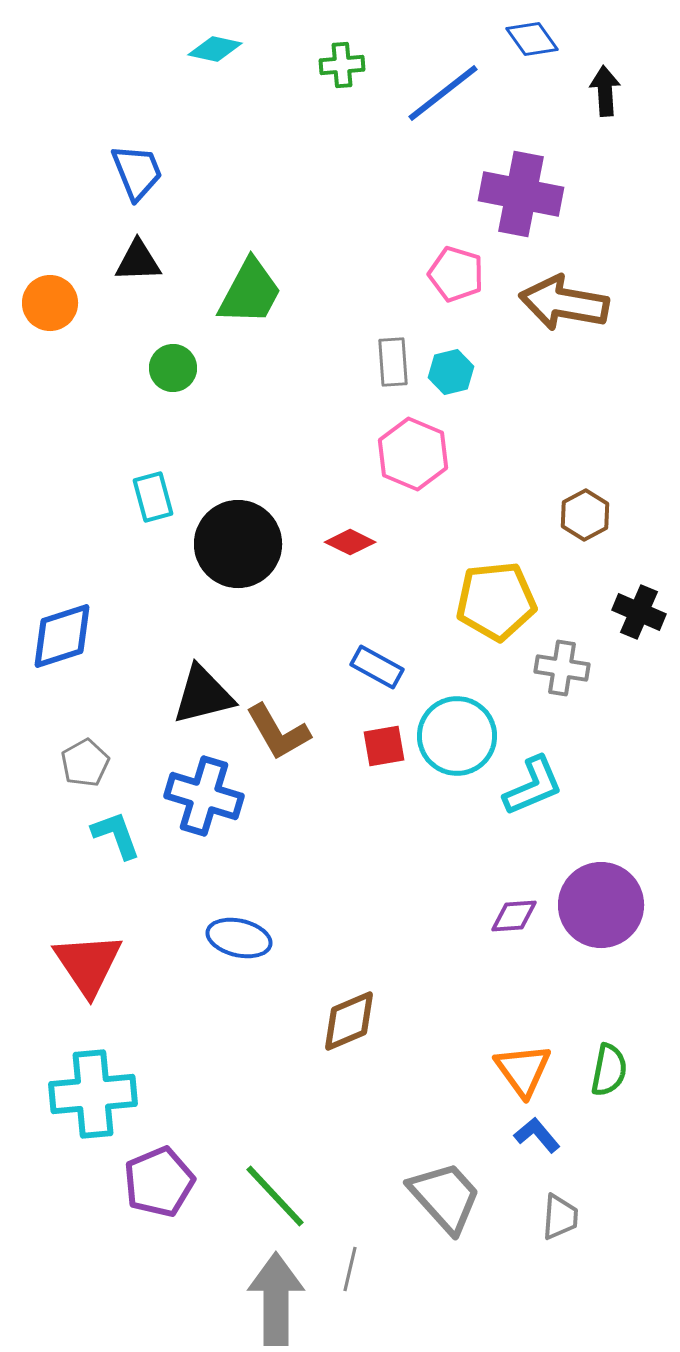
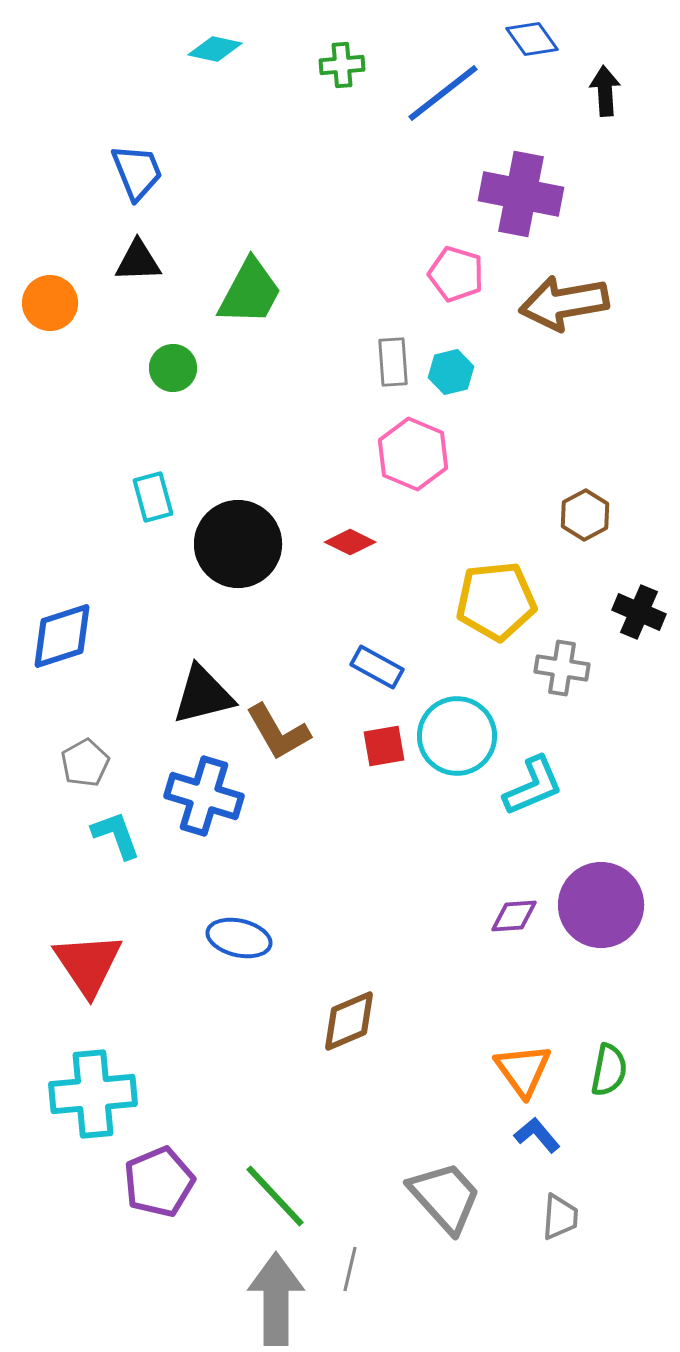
brown arrow at (564, 303): rotated 20 degrees counterclockwise
